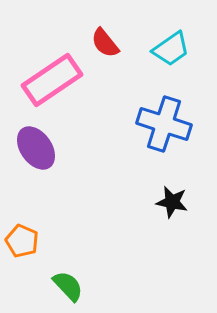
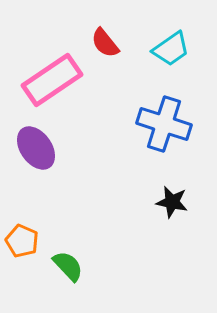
green semicircle: moved 20 px up
